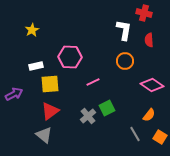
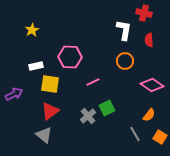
yellow square: rotated 12 degrees clockwise
